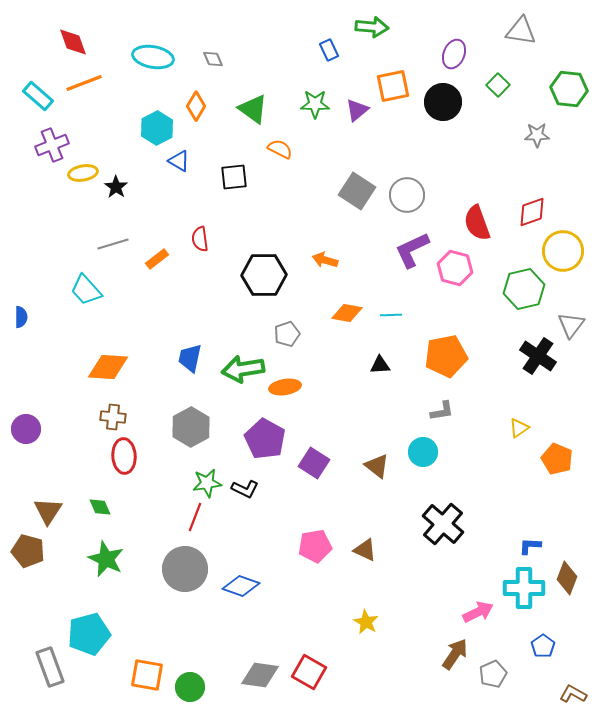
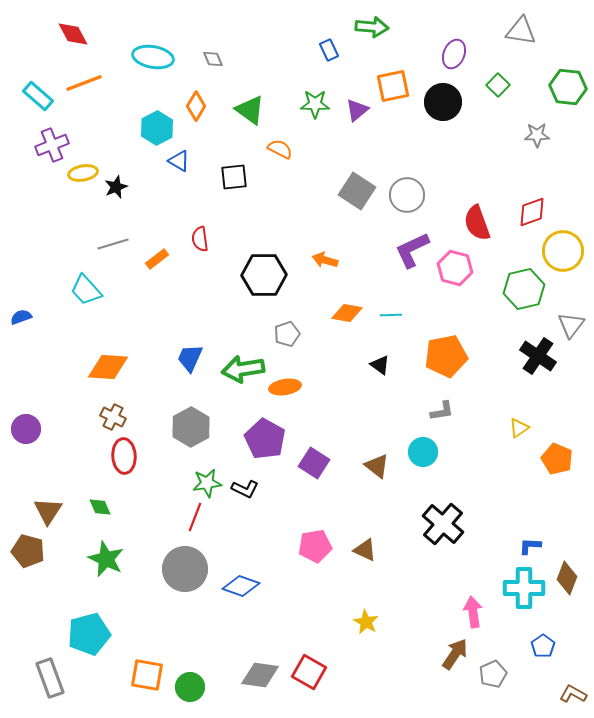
red diamond at (73, 42): moved 8 px up; rotated 8 degrees counterclockwise
green hexagon at (569, 89): moved 1 px left, 2 px up
green triangle at (253, 109): moved 3 px left, 1 px down
black star at (116, 187): rotated 15 degrees clockwise
blue semicircle at (21, 317): rotated 110 degrees counterclockwise
blue trapezoid at (190, 358): rotated 12 degrees clockwise
black triangle at (380, 365): rotated 40 degrees clockwise
brown cross at (113, 417): rotated 20 degrees clockwise
pink arrow at (478, 612): moved 5 px left; rotated 72 degrees counterclockwise
gray rectangle at (50, 667): moved 11 px down
